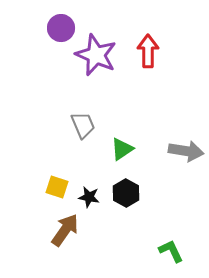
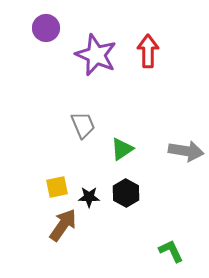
purple circle: moved 15 px left
yellow square: rotated 30 degrees counterclockwise
black star: rotated 10 degrees counterclockwise
brown arrow: moved 2 px left, 5 px up
